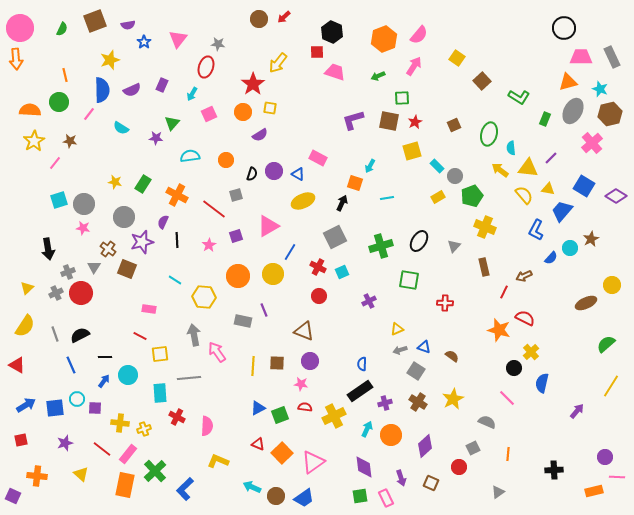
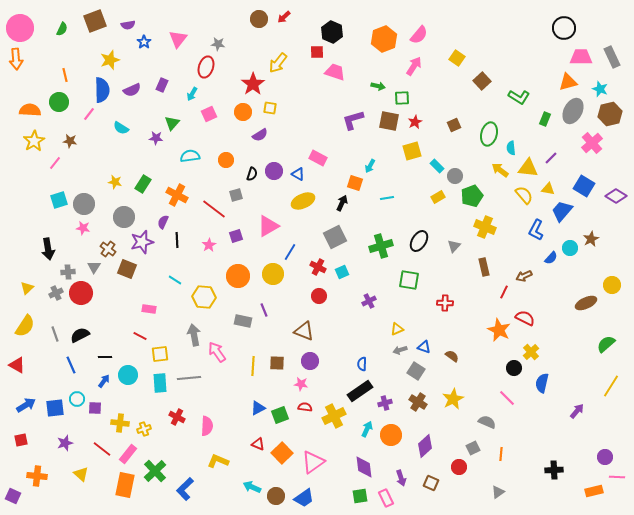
green arrow at (378, 76): moved 10 px down; rotated 144 degrees counterclockwise
gray cross at (68, 272): rotated 16 degrees clockwise
orange star at (499, 330): rotated 10 degrees clockwise
cyan rectangle at (160, 393): moved 10 px up
orange line at (508, 454): moved 7 px left
